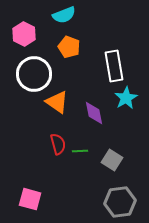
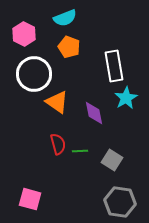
cyan semicircle: moved 1 px right, 3 px down
gray hexagon: rotated 16 degrees clockwise
